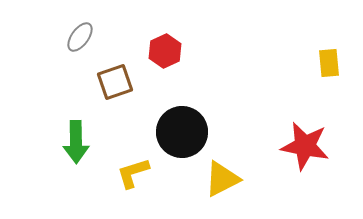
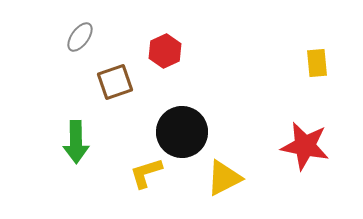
yellow rectangle: moved 12 px left
yellow L-shape: moved 13 px right
yellow triangle: moved 2 px right, 1 px up
